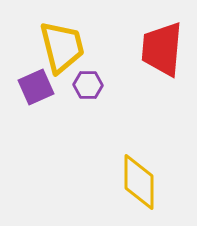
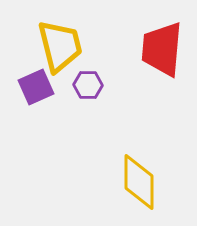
yellow trapezoid: moved 2 px left, 1 px up
